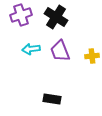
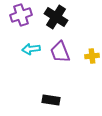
purple trapezoid: moved 1 px down
black rectangle: moved 1 px left, 1 px down
